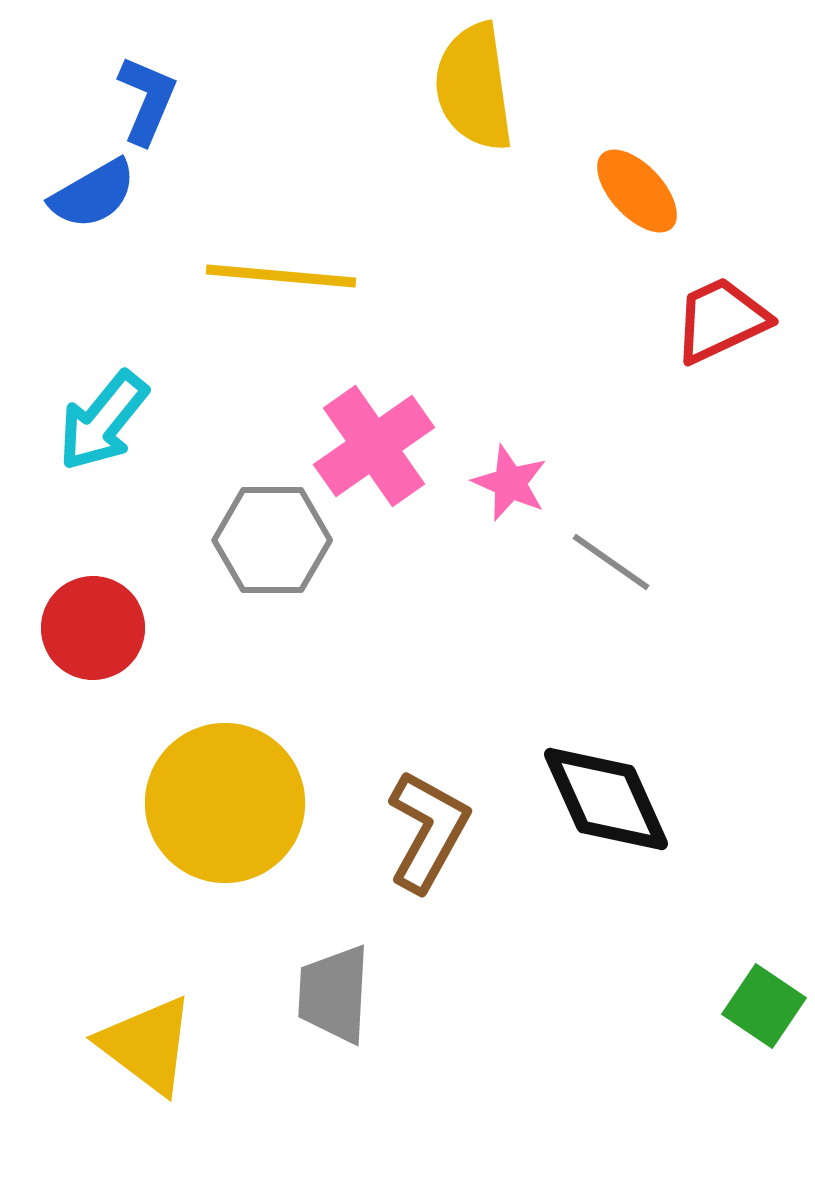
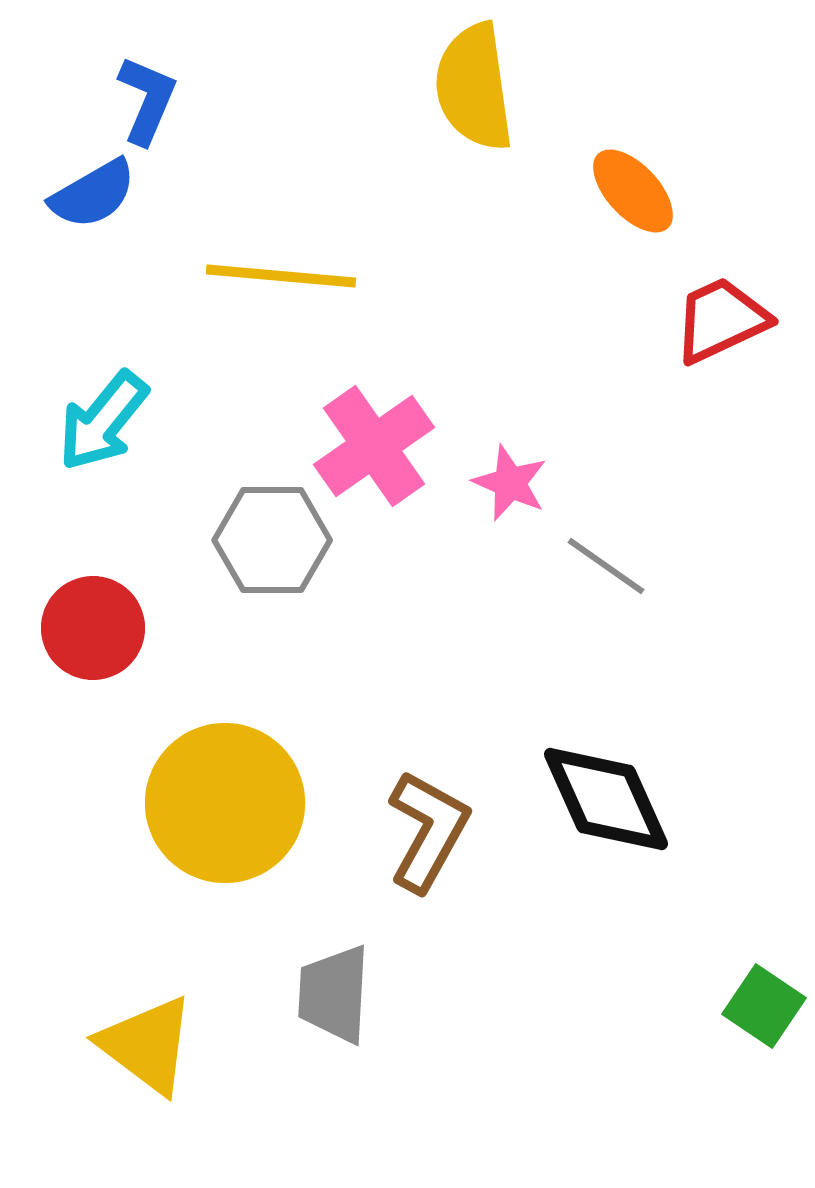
orange ellipse: moved 4 px left
gray line: moved 5 px left, 4 px down
